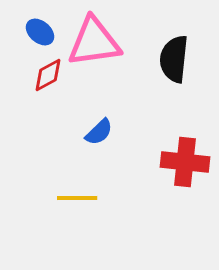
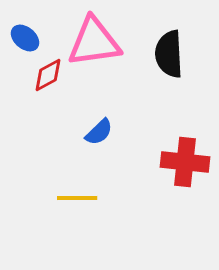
blue ellipse: moved 15 px left, 6 px down
black semicircle: moved 5 px left, 5 px up; rotated 9 degrees counterclockwise
